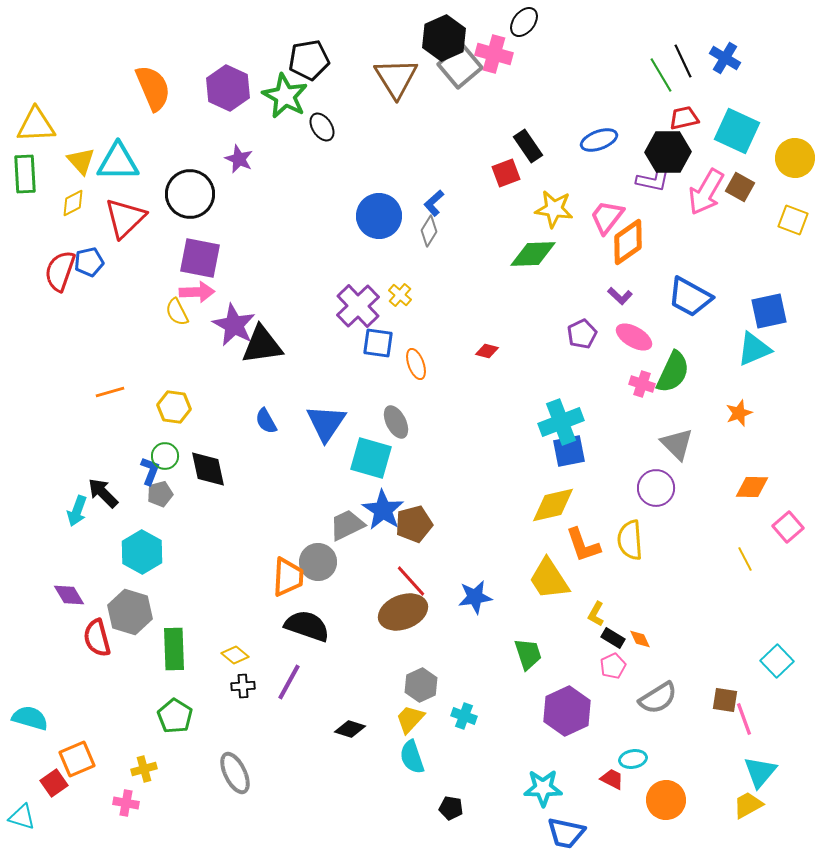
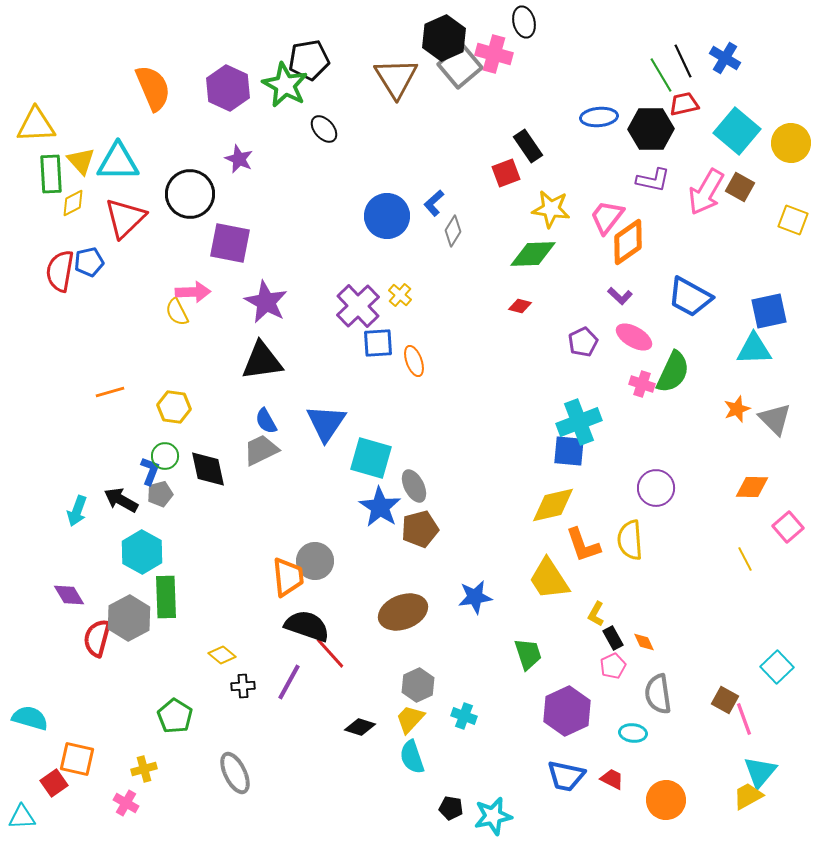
black ellipse at (524, 22): rotated 52 degrees counterclockwise
green star at (285, 96): moved 11 px up
red trapezoid at (684, 118): moved 14 px up
black ellipse at (322, 127): moved 2 px right, 2 px down; rotated 8 degrees counterclockwise
cyan square at (737, 131): rotated 15 degrees clockwise
blue ellipse at (599, 140): moved 23 px up; rotated 15 degrees clockwise
black hexagon at (668, 152): moved 17 px left, 23 px up
yellow circle at (795, 158): moved 4 px left, 15 px up
green rectangle at (25, 174): moved 26 px right
yellow star at (554, 209): moved 3 px left
blue circle at (379, 216): moved 8 px right
gray diamond at (429, 231): moved 24 px right
purple square at (200, 258): moved 30 px right, 15 px up
red semicircle at (60, 271): rotated 9 degrees counterclockwise
pink arrow at (197, 292): moved 4 px left
purple star at (234, 325): moved 32 px right, 23 px up
purple pentagon at (582, 334): moved 1 px right, 8 px down
blue square at (378, 343): rotated 12 degrees counterclockwise
black triangle at (262, 345): moved 16 px down
cyan triangle at (754, 349): rotated 21 degrees clockwise
red diamond at (487, 351): moved 33 px right, 45 px up
orange ellipse at (416, 364): moved 2 px left, 3 px up
orange star at (739, 413): moved 2 px left, 4 px up
gray ellipse at (396, 422): moved 18 px right, 64 px down
cyan cross at (561, 422): moved 18 px right
gray triangle at (677, 444): moved 98 px right, 25 px up
blue square at (569, 451): rotated 16 degrees clockwise
black arrow at (103, 493): moved 18 px right, 7 px down; rotated 16 degrees counterclockwise
blue star at (383, 510): moved 3 px left, 3 px up
brown pentagon at (414, 524): moved 6 px right, 5 px down
gray trapezoid at (347, 525): moved 86 px left, 75 px up
gray circle at (318, 562): moved 3 px left, 1 px up
orange trapezoid at (288, 577): rotated 9 degrees counterclockwise
red line at (411, 581): moved 81 px left, 72 px down
gray hexagon at (130, 612): moved 1 px left, 6 px down; rotated 15 degrees clockwise
red semicircle at (97, 638): rotated 30 degrees clockwise
black rectangle at (613, 638): rotated 30 degrees clockwise
orange diamond at (640, 639): moved 4 px right, 3 px down
green rectangle at (174, 649): moved 8 px left, 52 px up
yellow diamond at (235, 655): moved 13 px left
cyan square at (777, 661): moved 6 px down
gray hexagon at (421, 685): moved 3 px left
gray semicircle at (658, 698): moved 4 px up; rotated 114 degrees clockwise
brown square at (725, 700): rotated 20 degrees clockwise
black diamond at (350, 729): moved 10 px right, 2 px up
orange square at (77, 759): rotated 36 degrees clockwise
cyan ellipse at (633, 759): moved 26 px up; rotated 16 degrees clockwise
cyan star at (543, 788): moved 50 px left, 28 px down; rotated 12 degrees counterclockwise
pink cross at (126, 803): rotated 20 degrees clockwise
yellow trapezoid at (748, 805): moved 9 px up
cyan triangle at (22, 817): rotated 20 degrees counterclockwise
blue trapezoid at (566, 833): moved 57 px up
